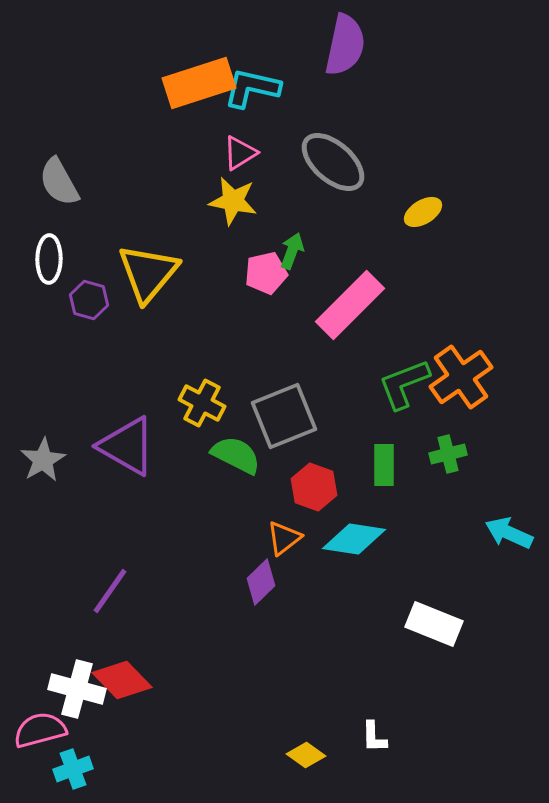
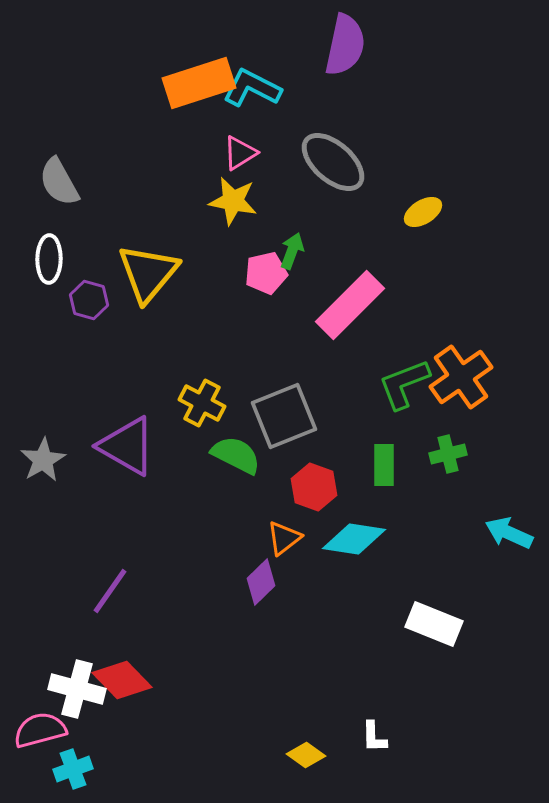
cyan L-shape: rotated 14 degrees clockwise
